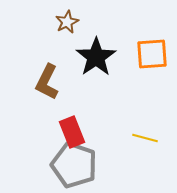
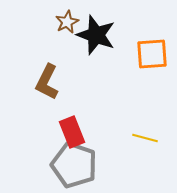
black star: moved 22 px up; rotated 18 degrees counterclockwise
